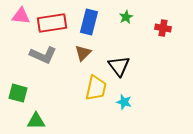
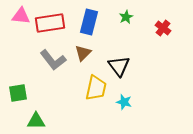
red rectangle: moved 2 px left
red cross: rotated 28 degrees clockwise
gray L-shape: moved 10 px right, 5 px down; rotated 28 degrees clockwise
green square: rotated 24 degrees counterclockwise
